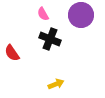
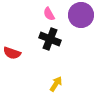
pink semicircle: moved 6 px right
red semicircle: rotated 36 degrees counterclockwise
yellow arrow: rotated 35 degrees counterclockwise
